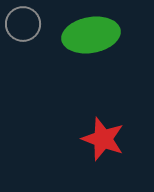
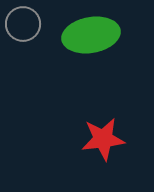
red star: rotated 27 degrees counterclockwise
